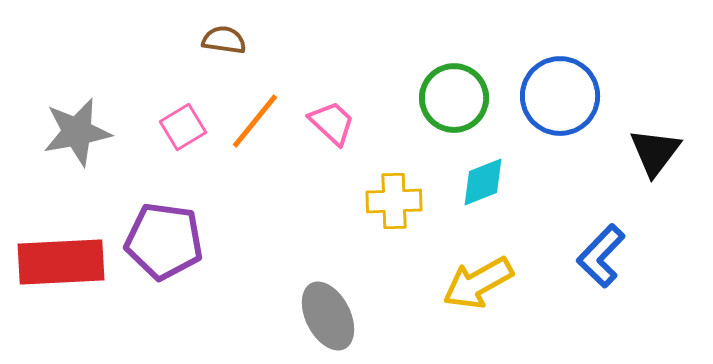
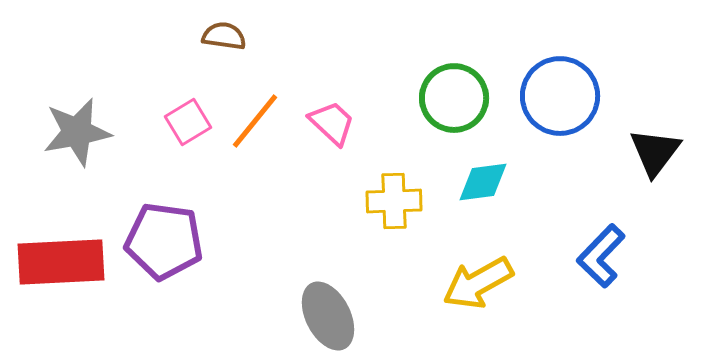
brown semicircle: moved 4 px up
pink square: moved 5 px right, 5 px up
cyan diamond: rotated 14 degrees clockwise
